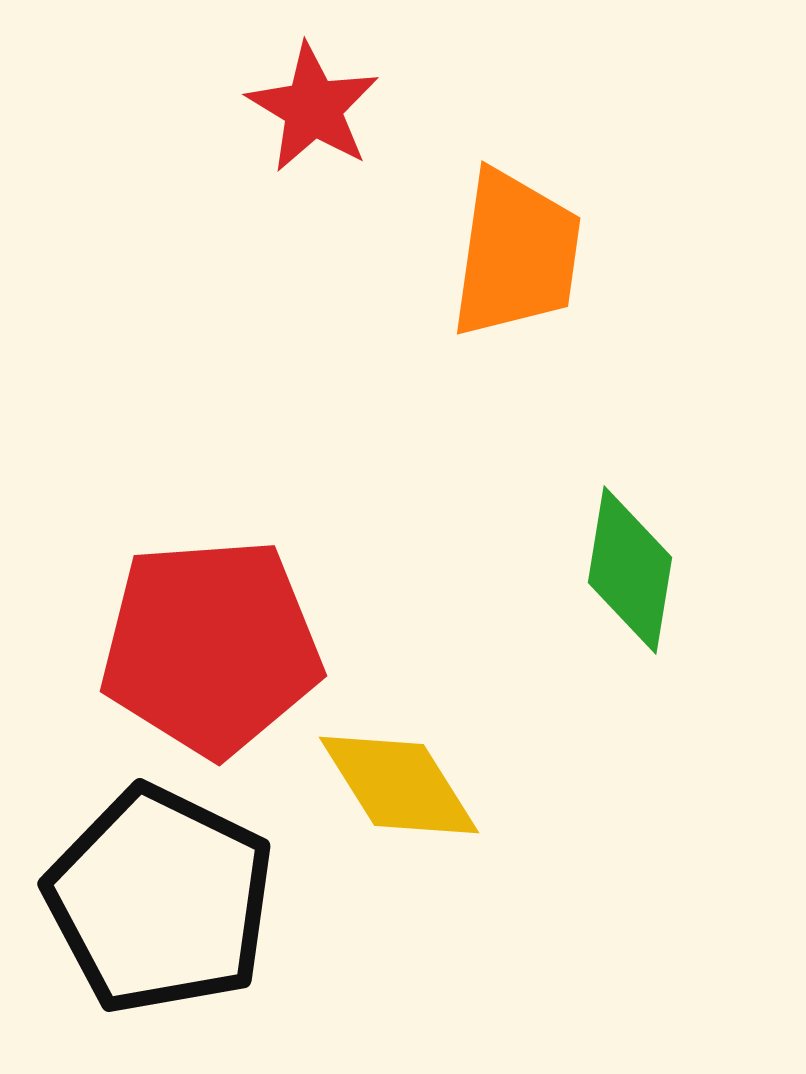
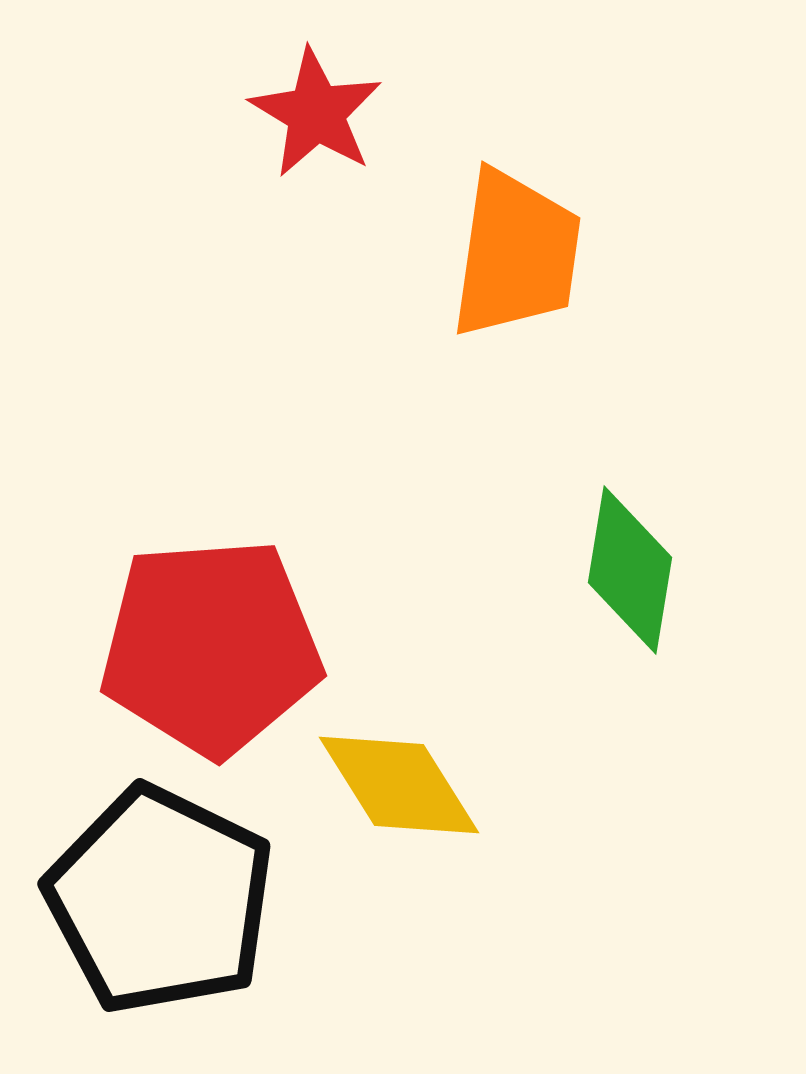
red star: moved 3 px right, 5 px down
